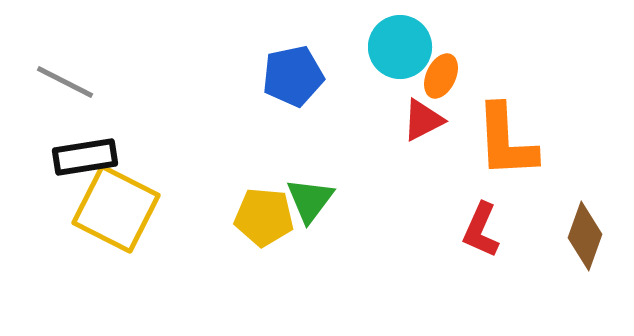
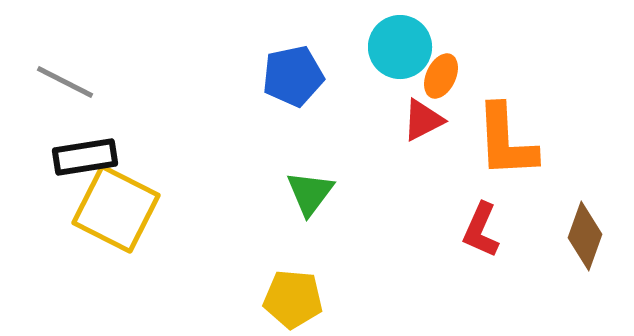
green triangle: moved 7 px up
yellow pentagon: moved 29 px right, 82 px down
